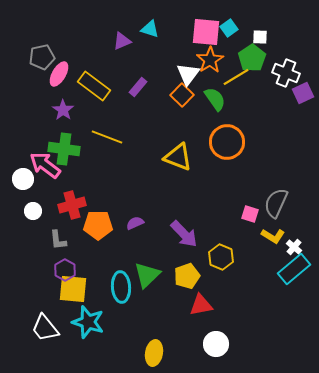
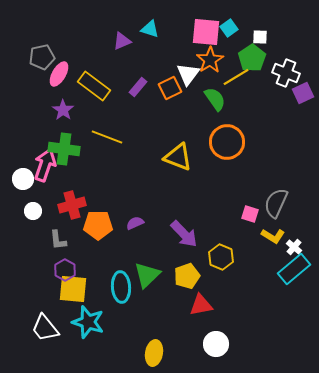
orange square at (182, 95): moved 12 px left, 7 px up; rotated 20 degrees clockwise
pink arrow at (45, 165): rotated 72 degrees clockwise
